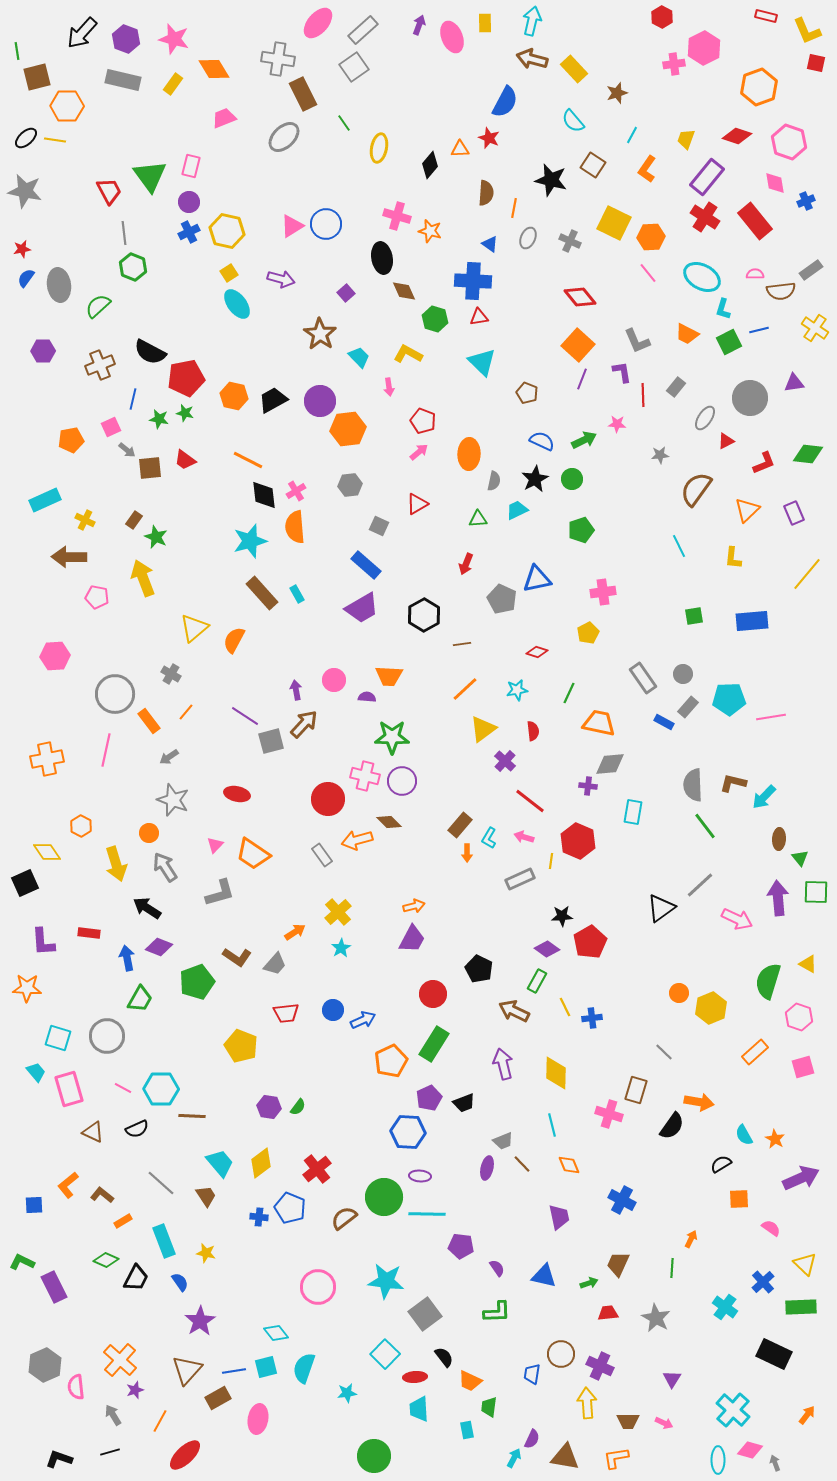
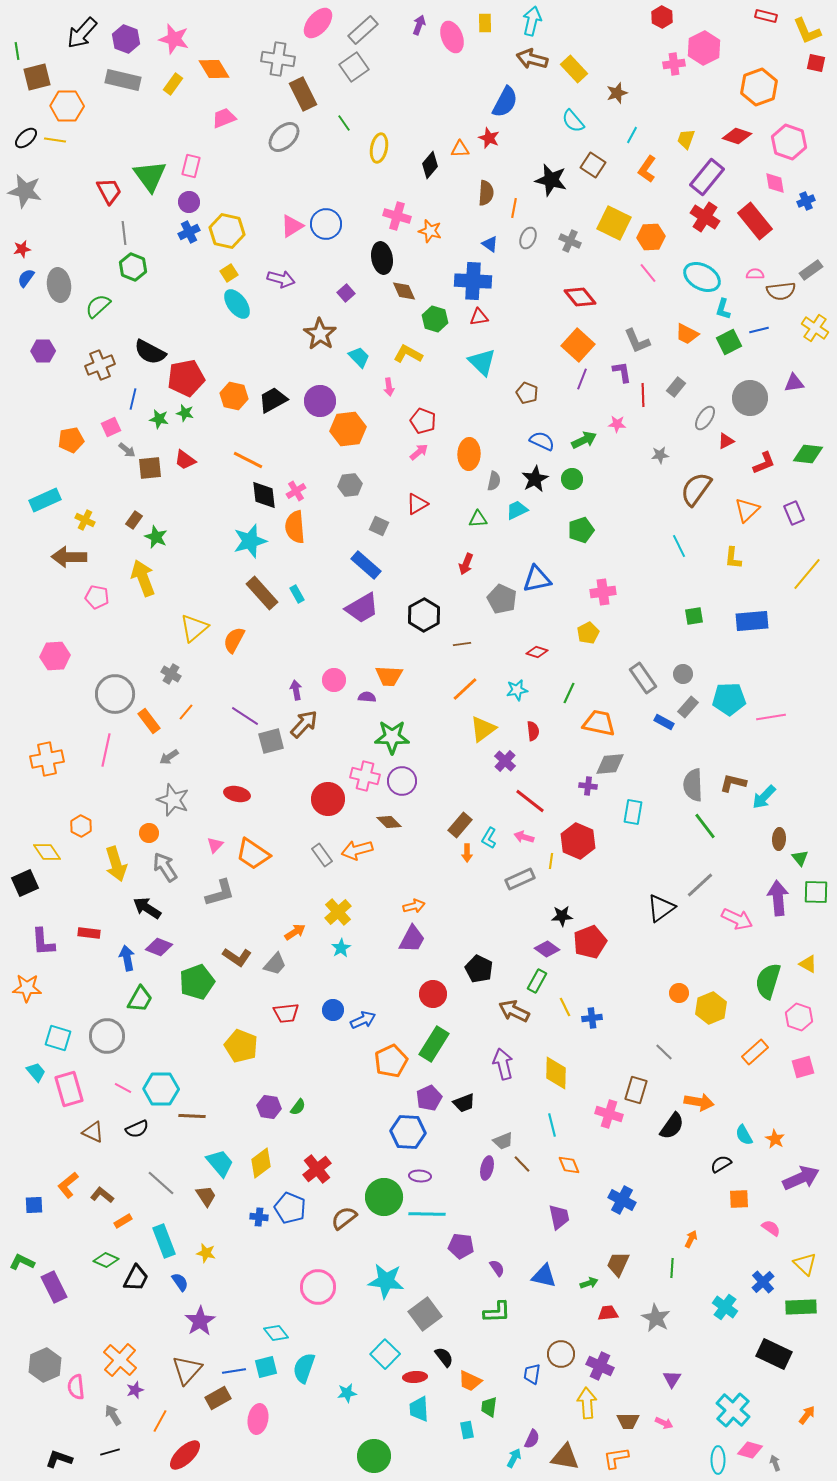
orange arrow at (357, 840): moved 10 px down
red pentagon at (590, 942): rotated 8 degrees clockwise
